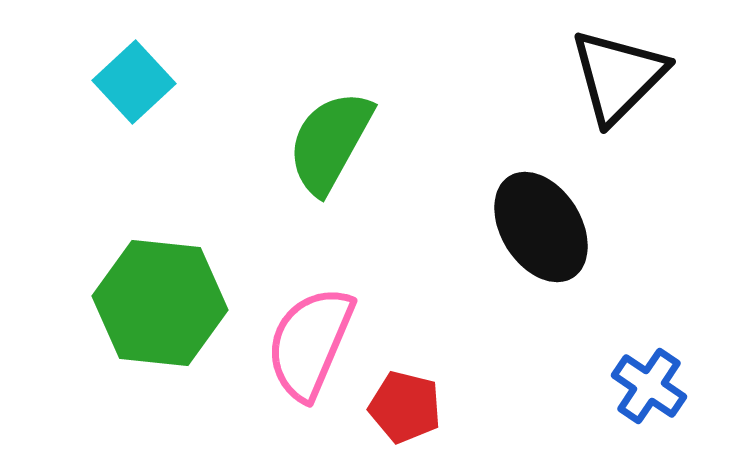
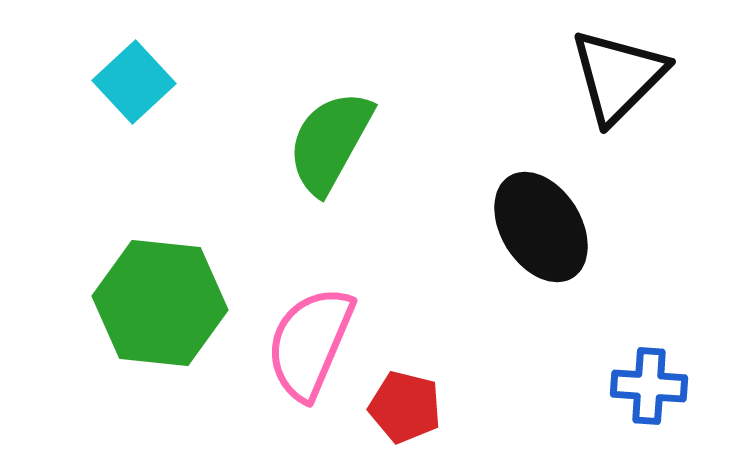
blue cross: rotated 30 degrees counterclockwise
